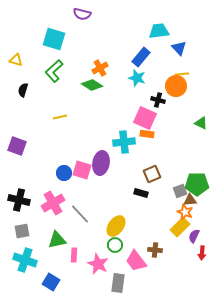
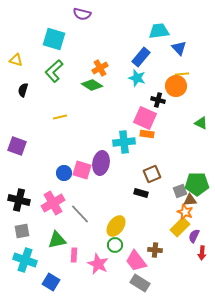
gray rectangle at (118, 283): moved 22 px right; rotated 66 degrees counterclockwise
